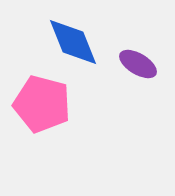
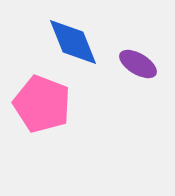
pink pentagon: rotated 6 degrees clockwise
